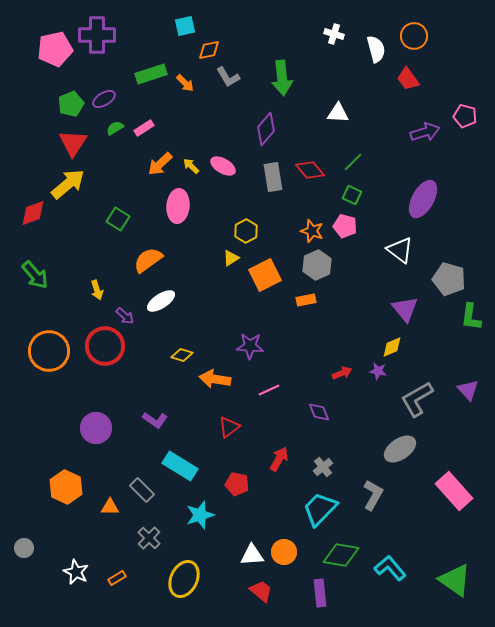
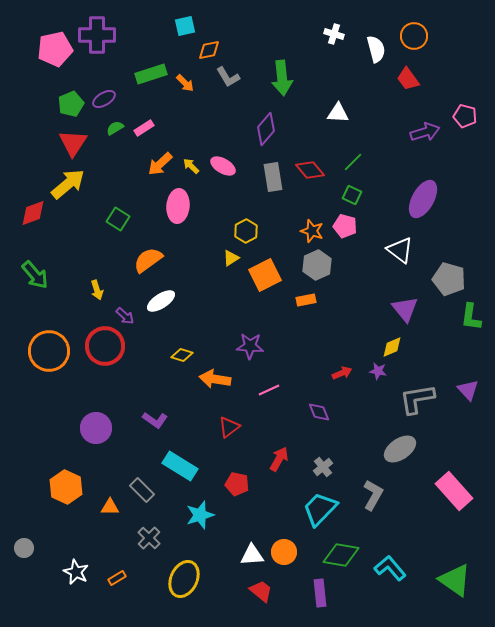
gray L-shape at (417, 399): rotated 21 degrees clockwise
